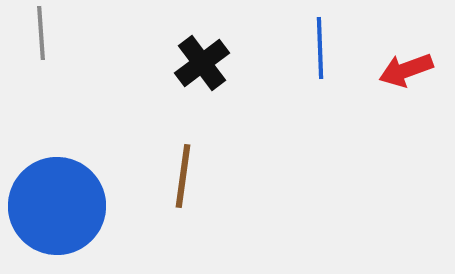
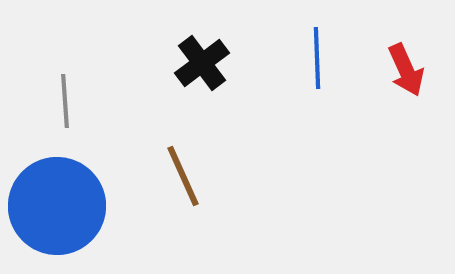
gray line: moved 24 px right, 68 px down
blue line: moved 3 px left, 10 px down
red arrow: rotated 94 degrees counterclockwise
brown line: rotated 32 degrees counterclockwise
